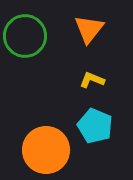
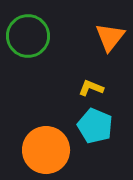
orange triangle: moved 21 px right, 8 px down
green circle: moved 3 px right
yellow L-shape: moved 1 px left, 8 px down
